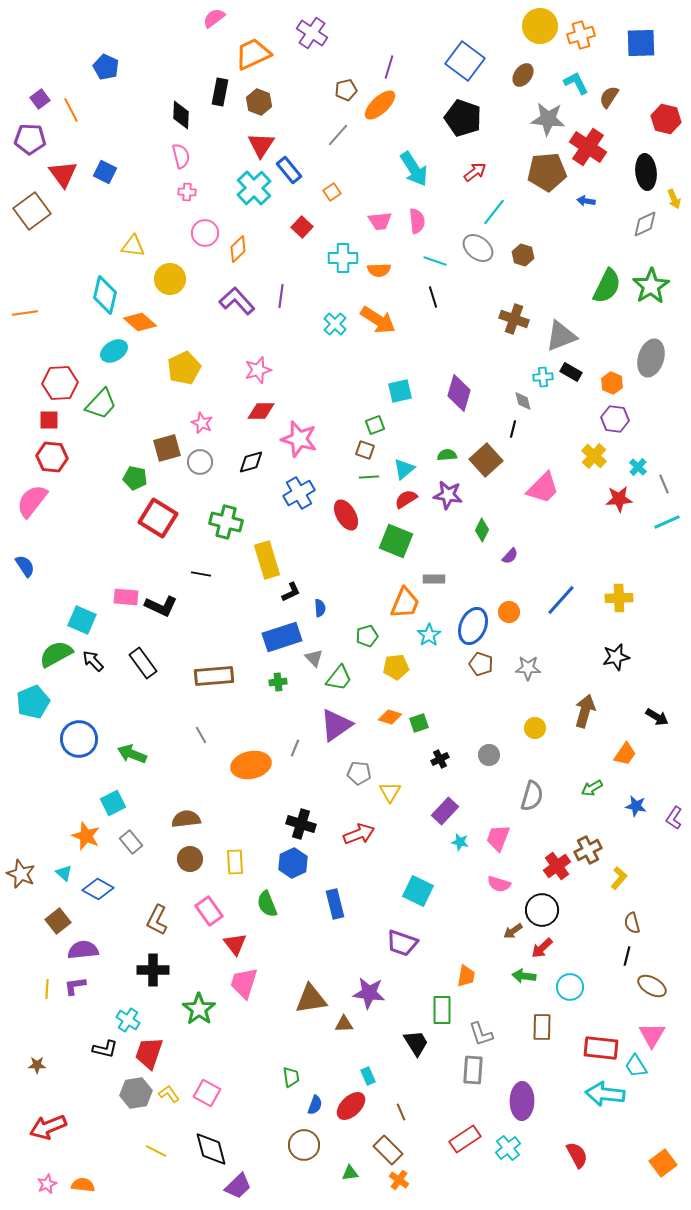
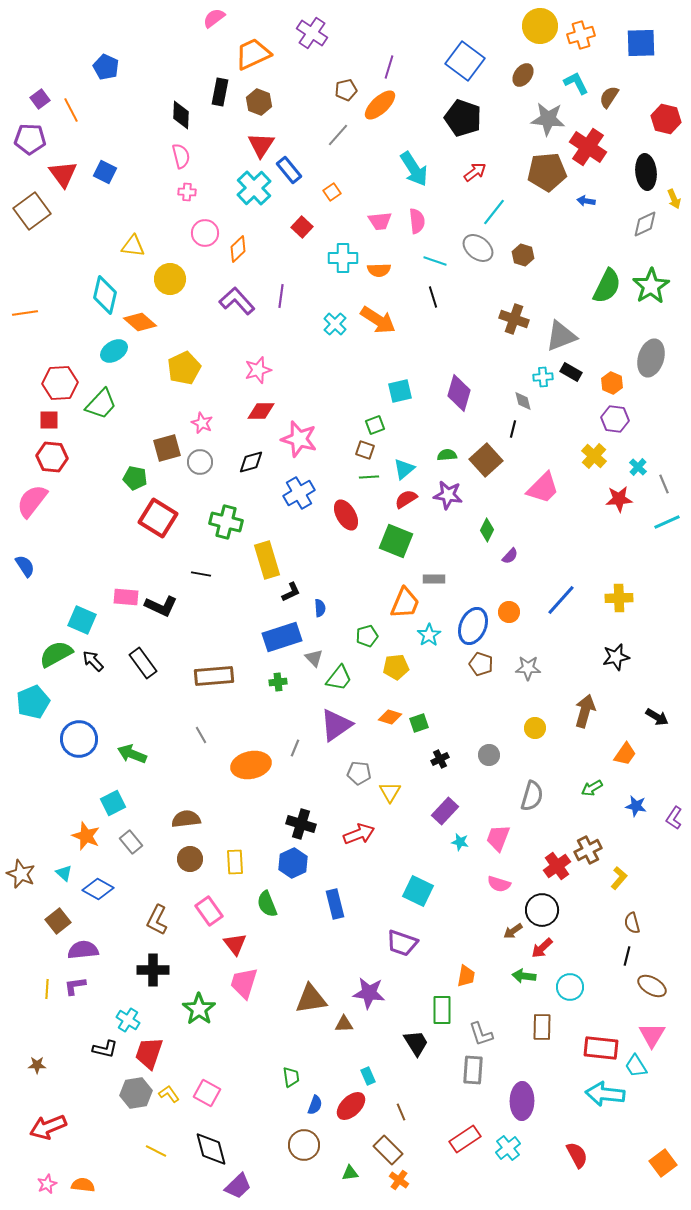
green diamond at (482, 530): moved 5 px right
